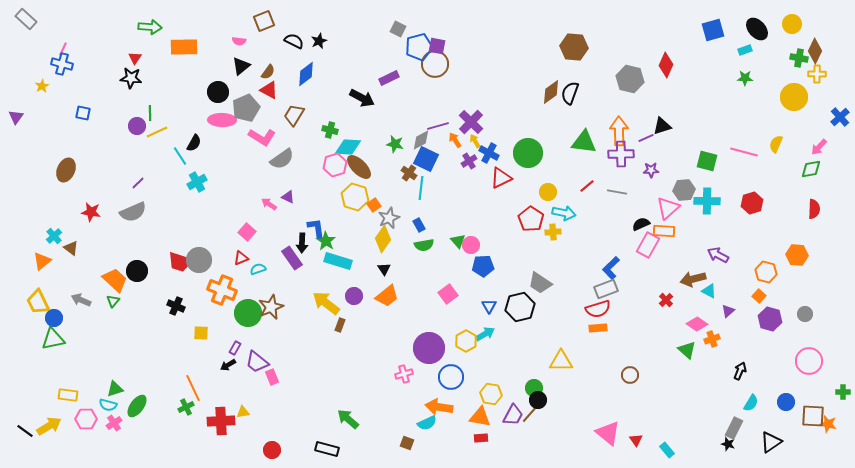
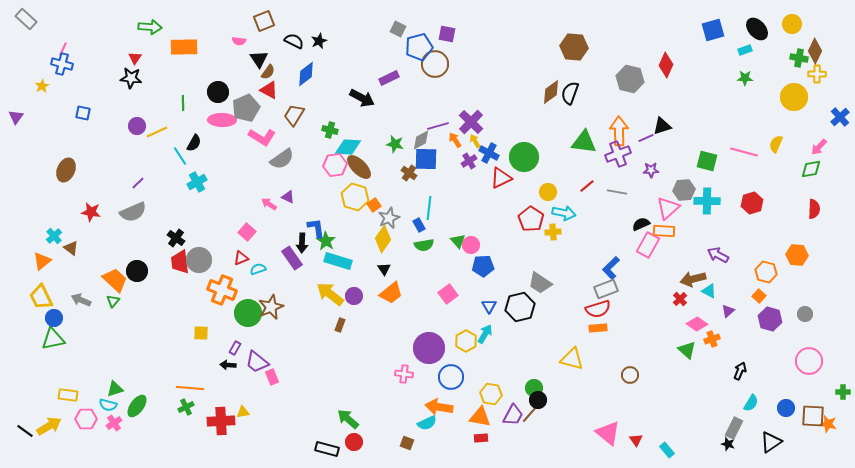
purple square at (437, 46): moved 10 px right, 12 px up
black triangle at (241, 66): moved 18 px right, 7 px up; rotated 24 degrees counterclockwise
green line at (150, 113): moved 33 px right, 10 px up
green circle at (528, 153): moved 4 px left, 4 px down
purple cross at (621, 154): moved 3 px left; rotated 20 degrees counterclockwise
blue square at (426, 159): rotated 25 degrees counterclockwise
pink hexagon at (335, 165): rotated 10 degrees clockwise
cyan line at (421, 188): moved 8 px right, 20 px down
red trapezoid at (180, 262): rotated 65 degrees clockwise
orange trapezoid at (387, 296): moved 4 px right, 3 px up
red cross at (666, 300): moved 14 px right, 1 px up
yellow trapezoid at (38, 302): moved 3 px right, 5 px up
yellow arrow at (326, 303): moved 4 px right, 9 px up
black cross at (176, 306): moved 68 px up; rotated 12 degrees clockwise
cyan arrow at (485, 334): rotated 30 degrees counterclockwise
yellow triangle at (561, 361): moved 11 px right, 2 px up; rotated 15 degrees clockwise
black arrow at (228, 365): rotated 35 degrees clockwise
pink cross at (404, 374): rotated 24 degrees clockwise
orange line at (193, 388): moved 3 px left; rotated 60 degrees counterclockwise
blue circle at (786, 402): moved 6 px down
red circle at (272, 450): moved 82 px right, 8 px up
